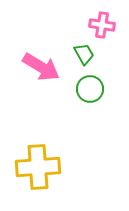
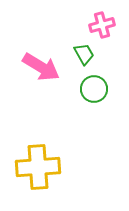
pink cross: rotated 25 degrees counterclockwise
green circle: moved 4 px right
